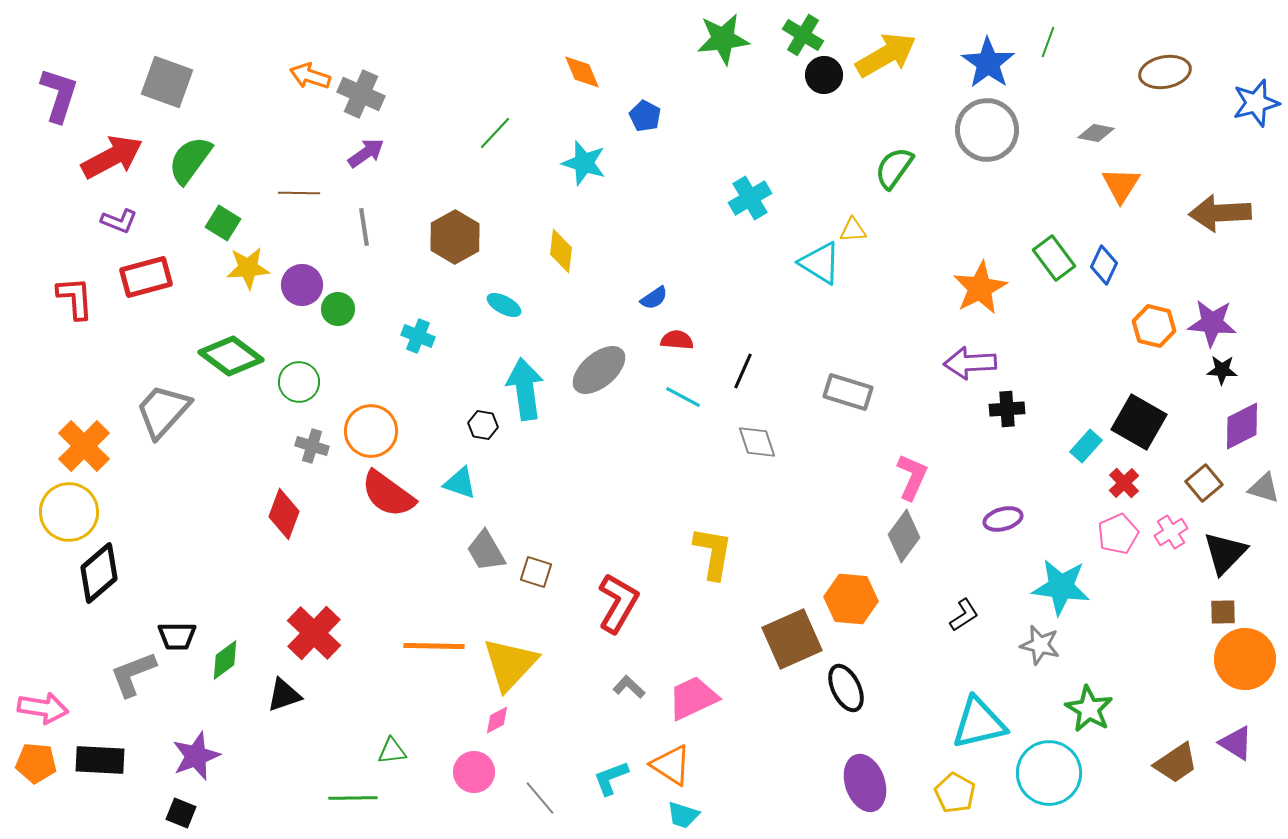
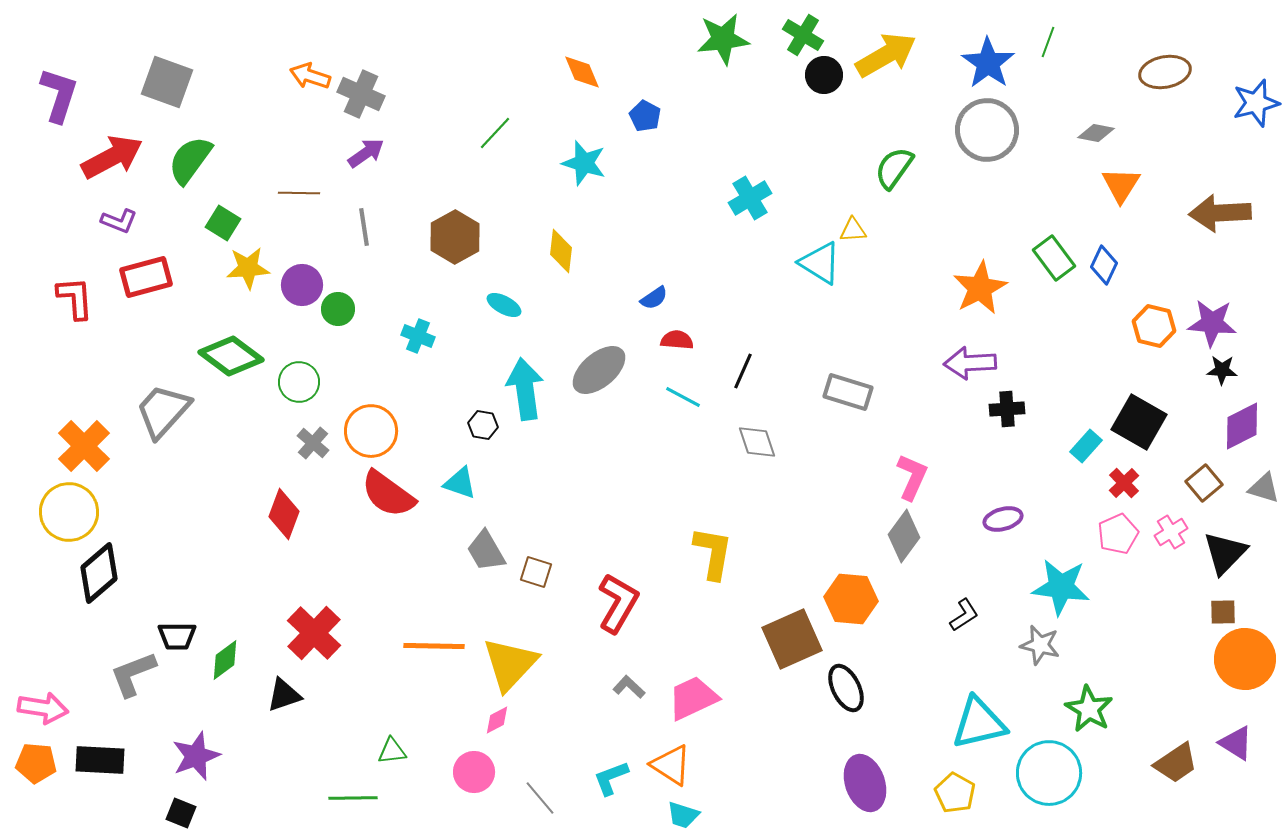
gray cross at (312, 446): moved 1 px right, 3 px up; rotated 24 degrees clockwise
